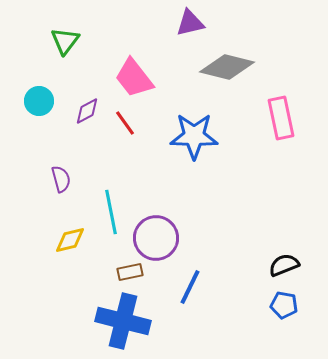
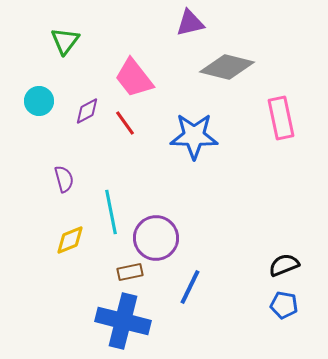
purple semicircle: moved 3 px right
yellow diamond: rotated 8 degrees counterclockwise
